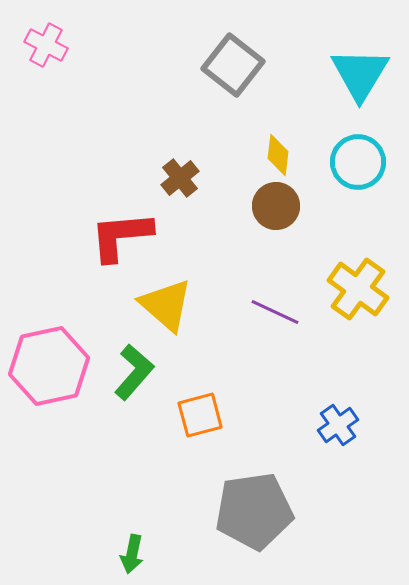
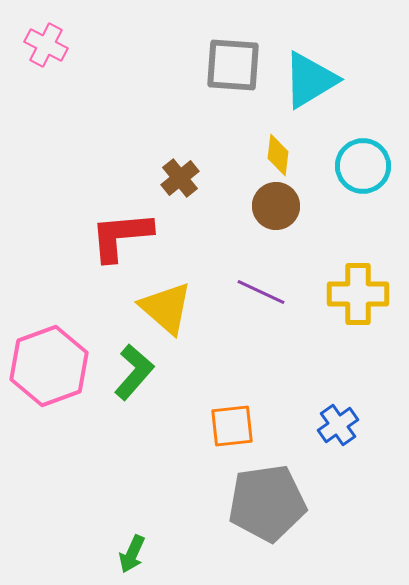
gray square: rotated 34 degrees counterclockwise
cyan triangle: moved 50 px left, 6 px down; rotated 28 degrees clockwise
cyan circle: moved 5 px right, 4 px down
yellow cross: moved 5 px down; rotated 36 degrees counterclockwise
yellow triangle: moved 3 px down
purple line: moved 14 px left, 20 px up
pink hexagon: rotated 8 degrees counterclockwise
orange square: moved 32 px right, 11 px down; rotated 9 degrees clockwise
gray pentagon: moved 13 px right, 8 px up
green arrow: rotated 12 degrees clockwise
